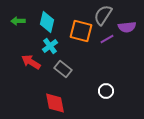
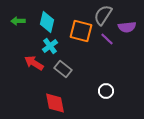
purple line: rotated 72 degrees clockwise
red arrow: moved 3 px right, 1 px down
